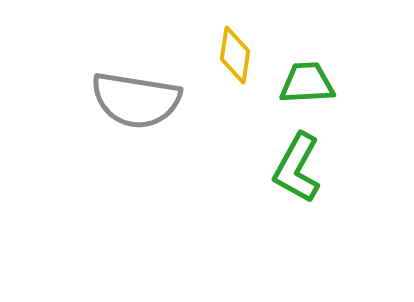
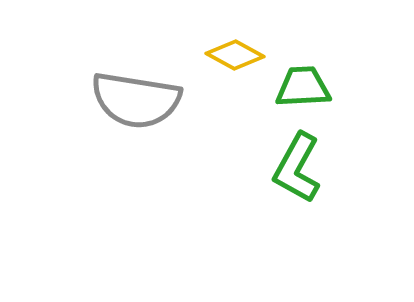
yellow diamond: rotated 70 degrees counterclockwise
green trapezoid: moved 4 px left, 4 px down
